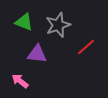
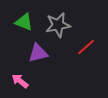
gray star: rotated 10 degrees clockwise
purple triangle: moved 1 px right, 1 px up; rotated 20 degrees counterclockwise
